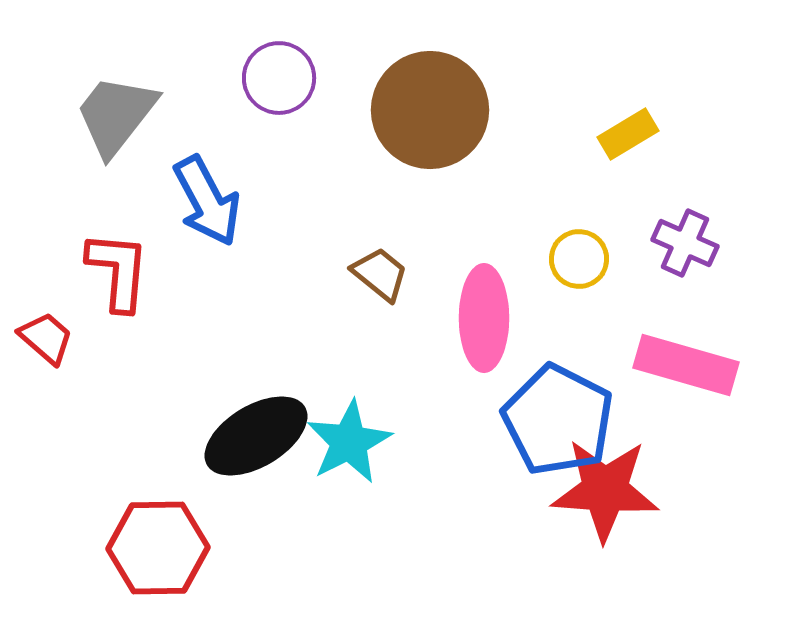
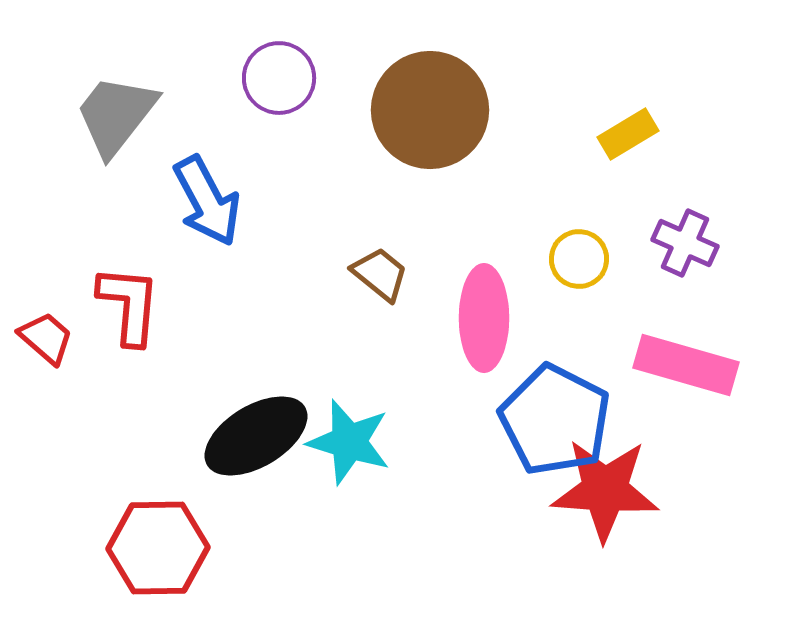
red L-shape: moved 11 px right, 34 px down
blue pentagon: moved 3 px left
cyan star: rotated 28 degrees counterclockwise
